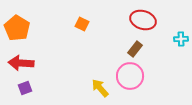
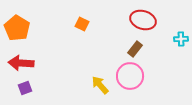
yellow arrow: moved 3 px up
